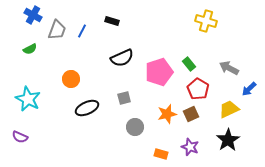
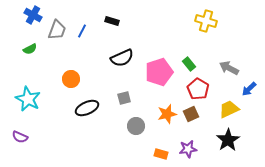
gray circle: moved 1 px right, 1 px up
purple star: moved 2 px left, 2 px down; rotated 30 degrees counterclockwise
